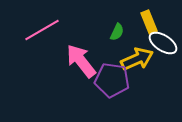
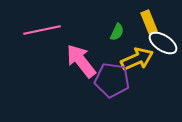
pink line: rotated 18 degrees clockwise
